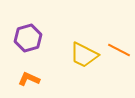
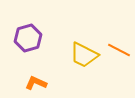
orange L-shape: moved 7 px right, 4 px down
